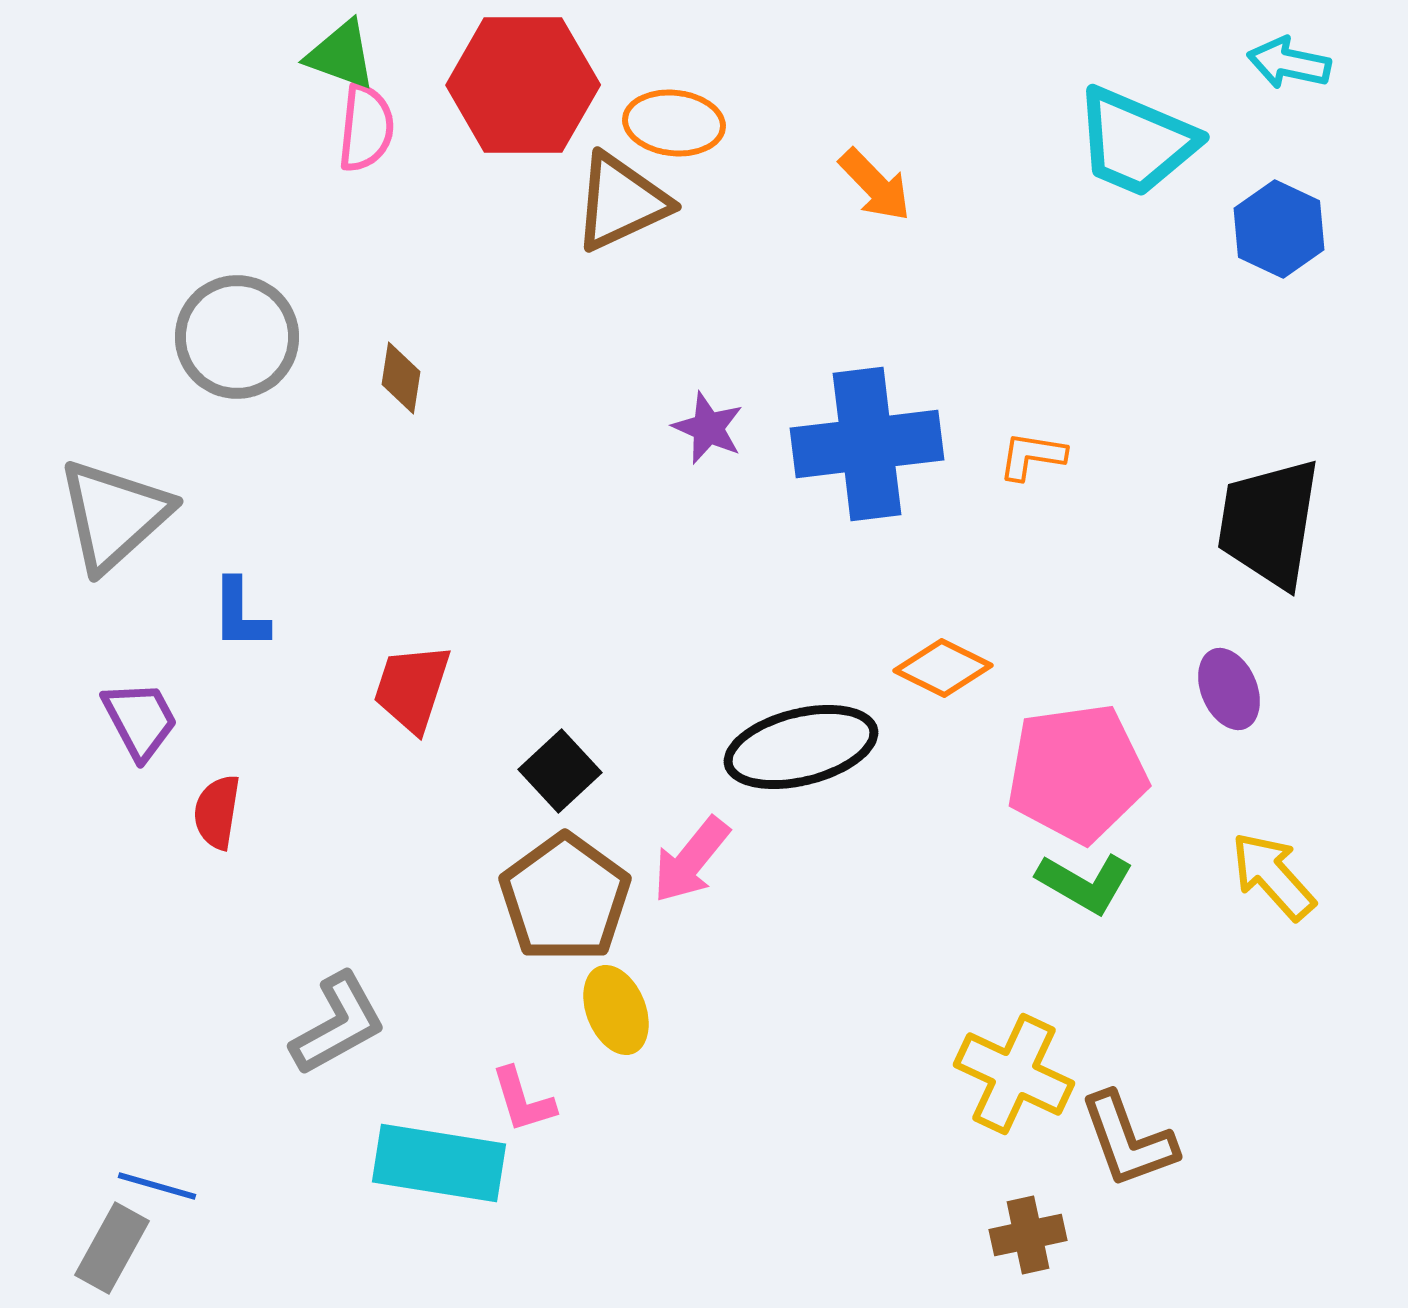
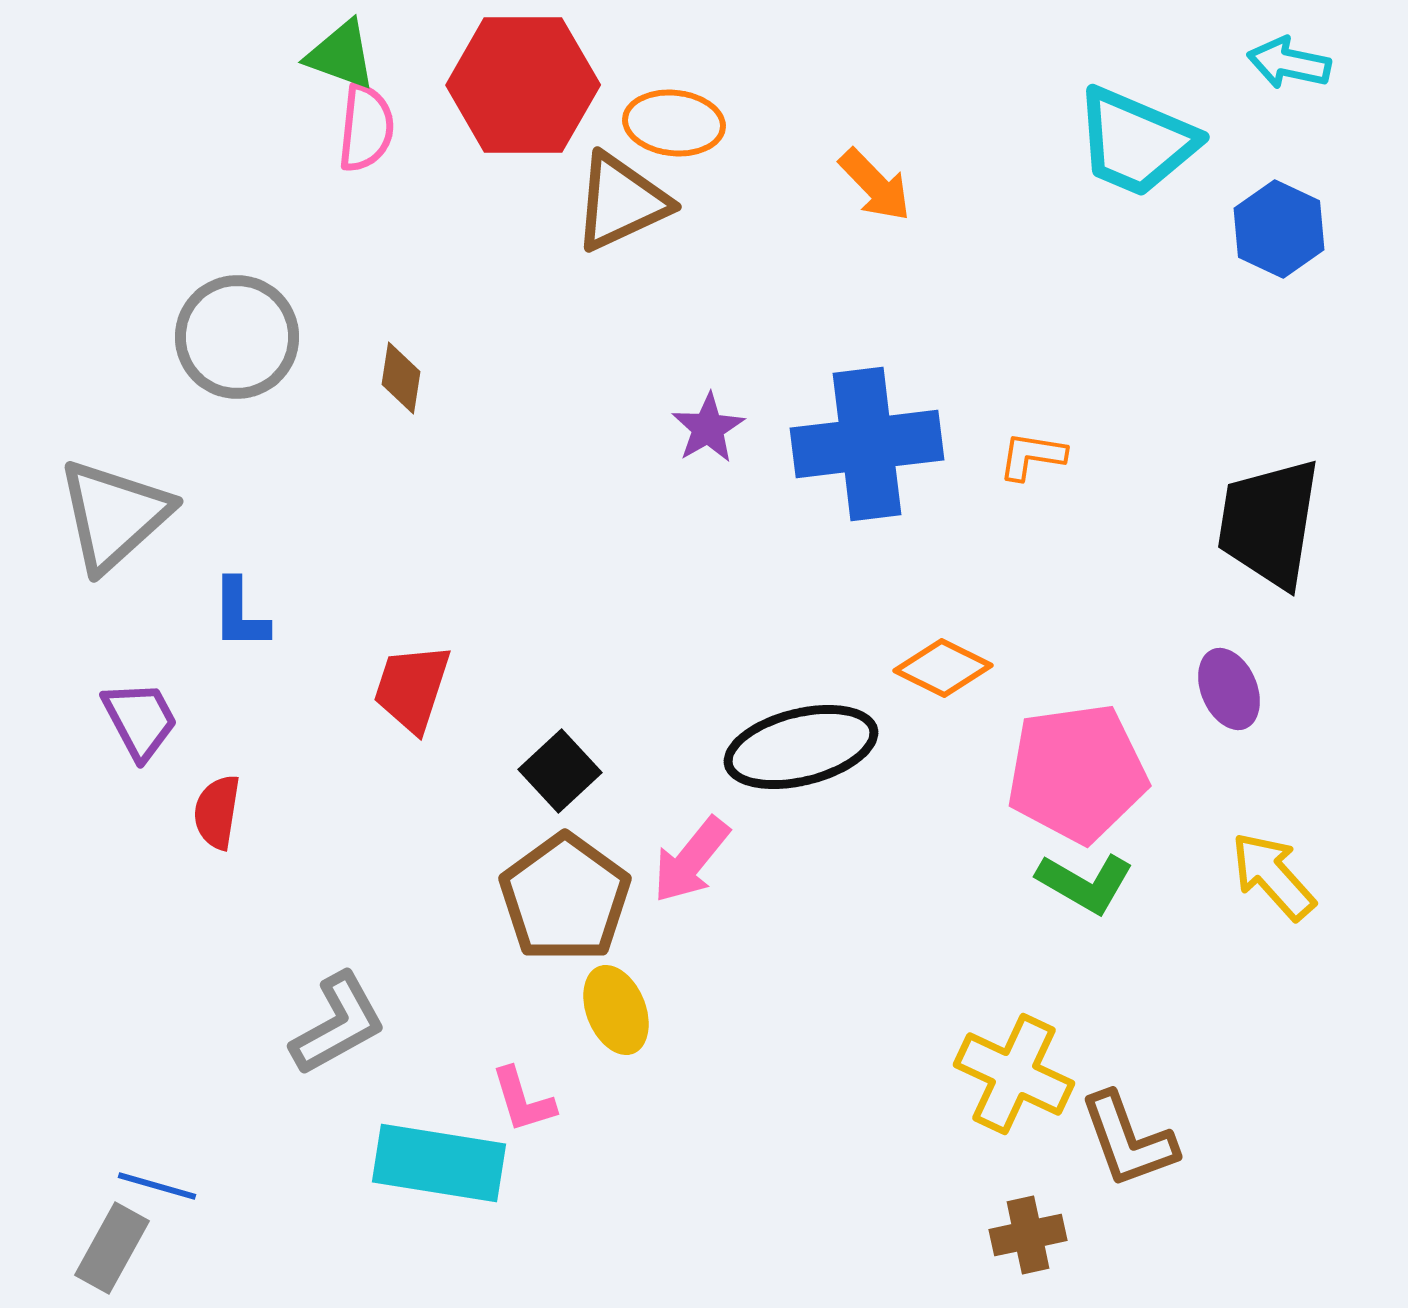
purple star: rotated 18 degrees clockwise
